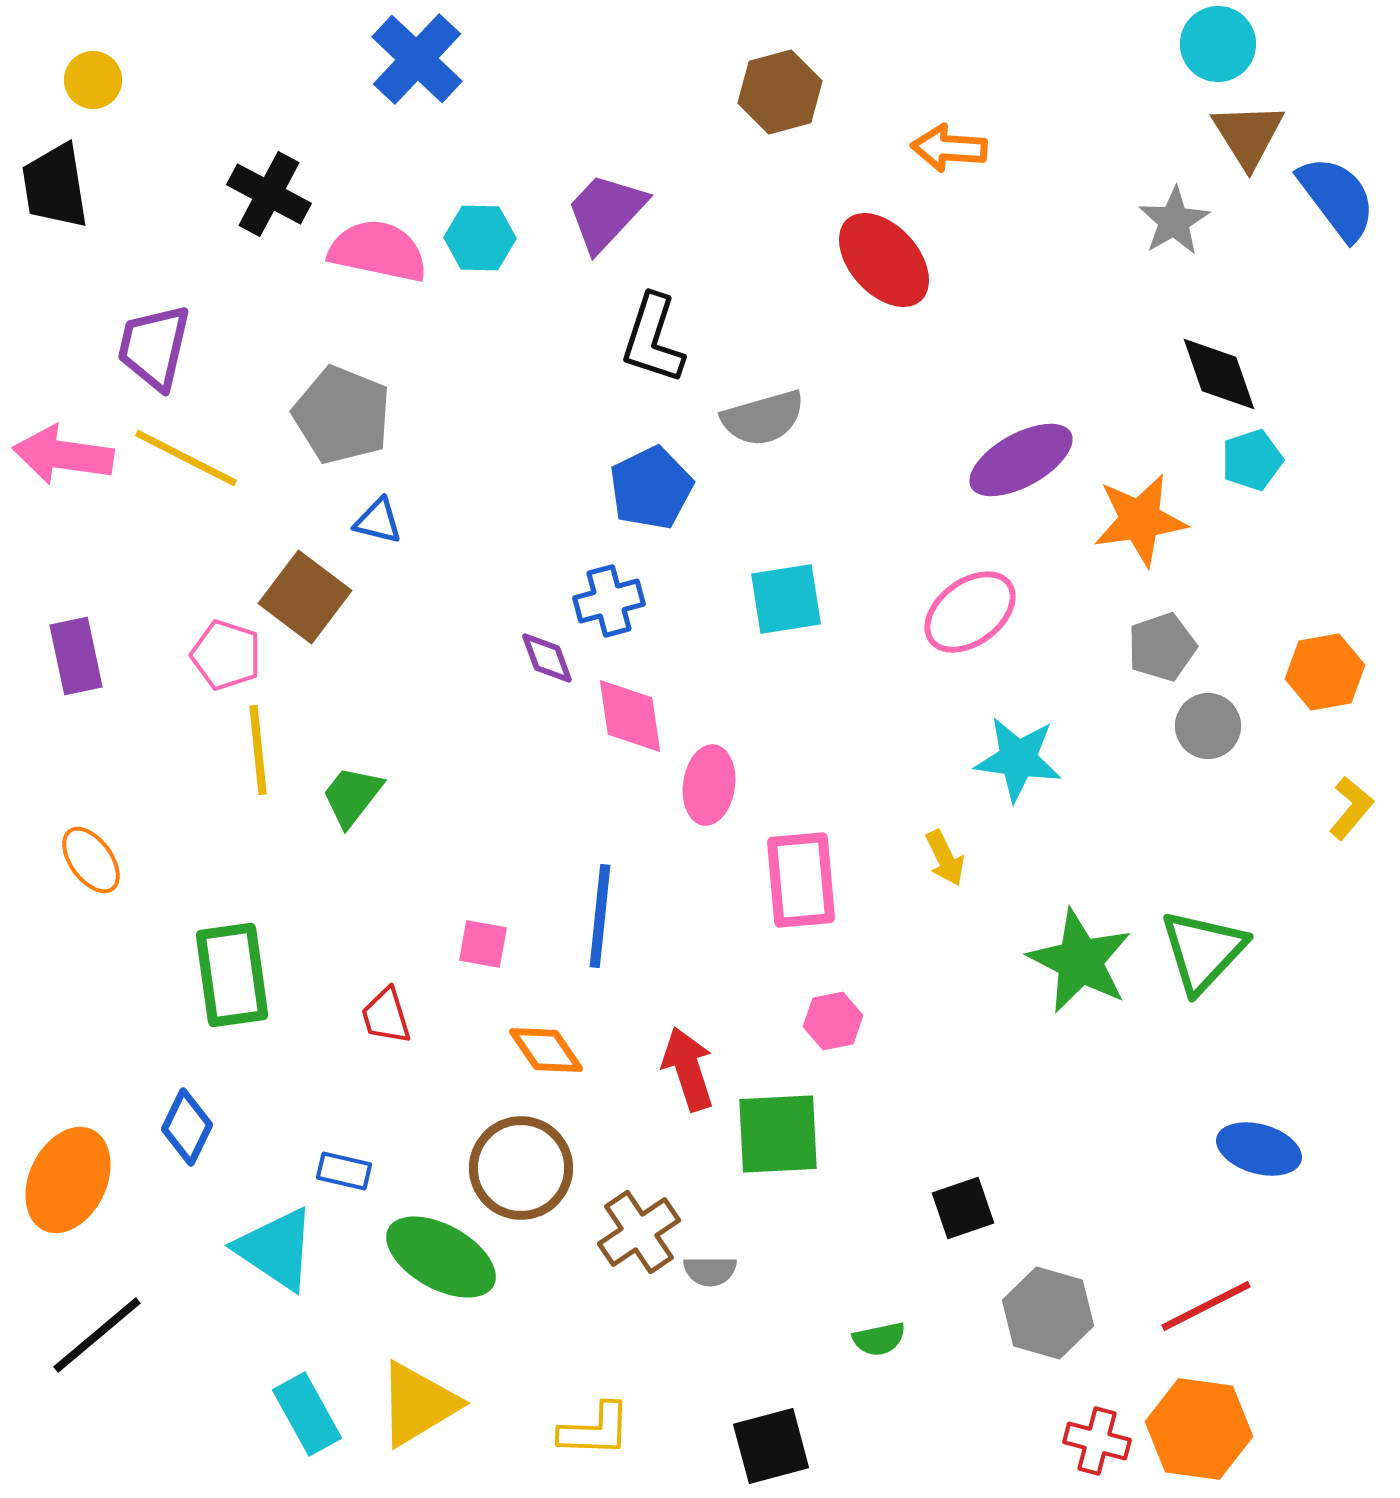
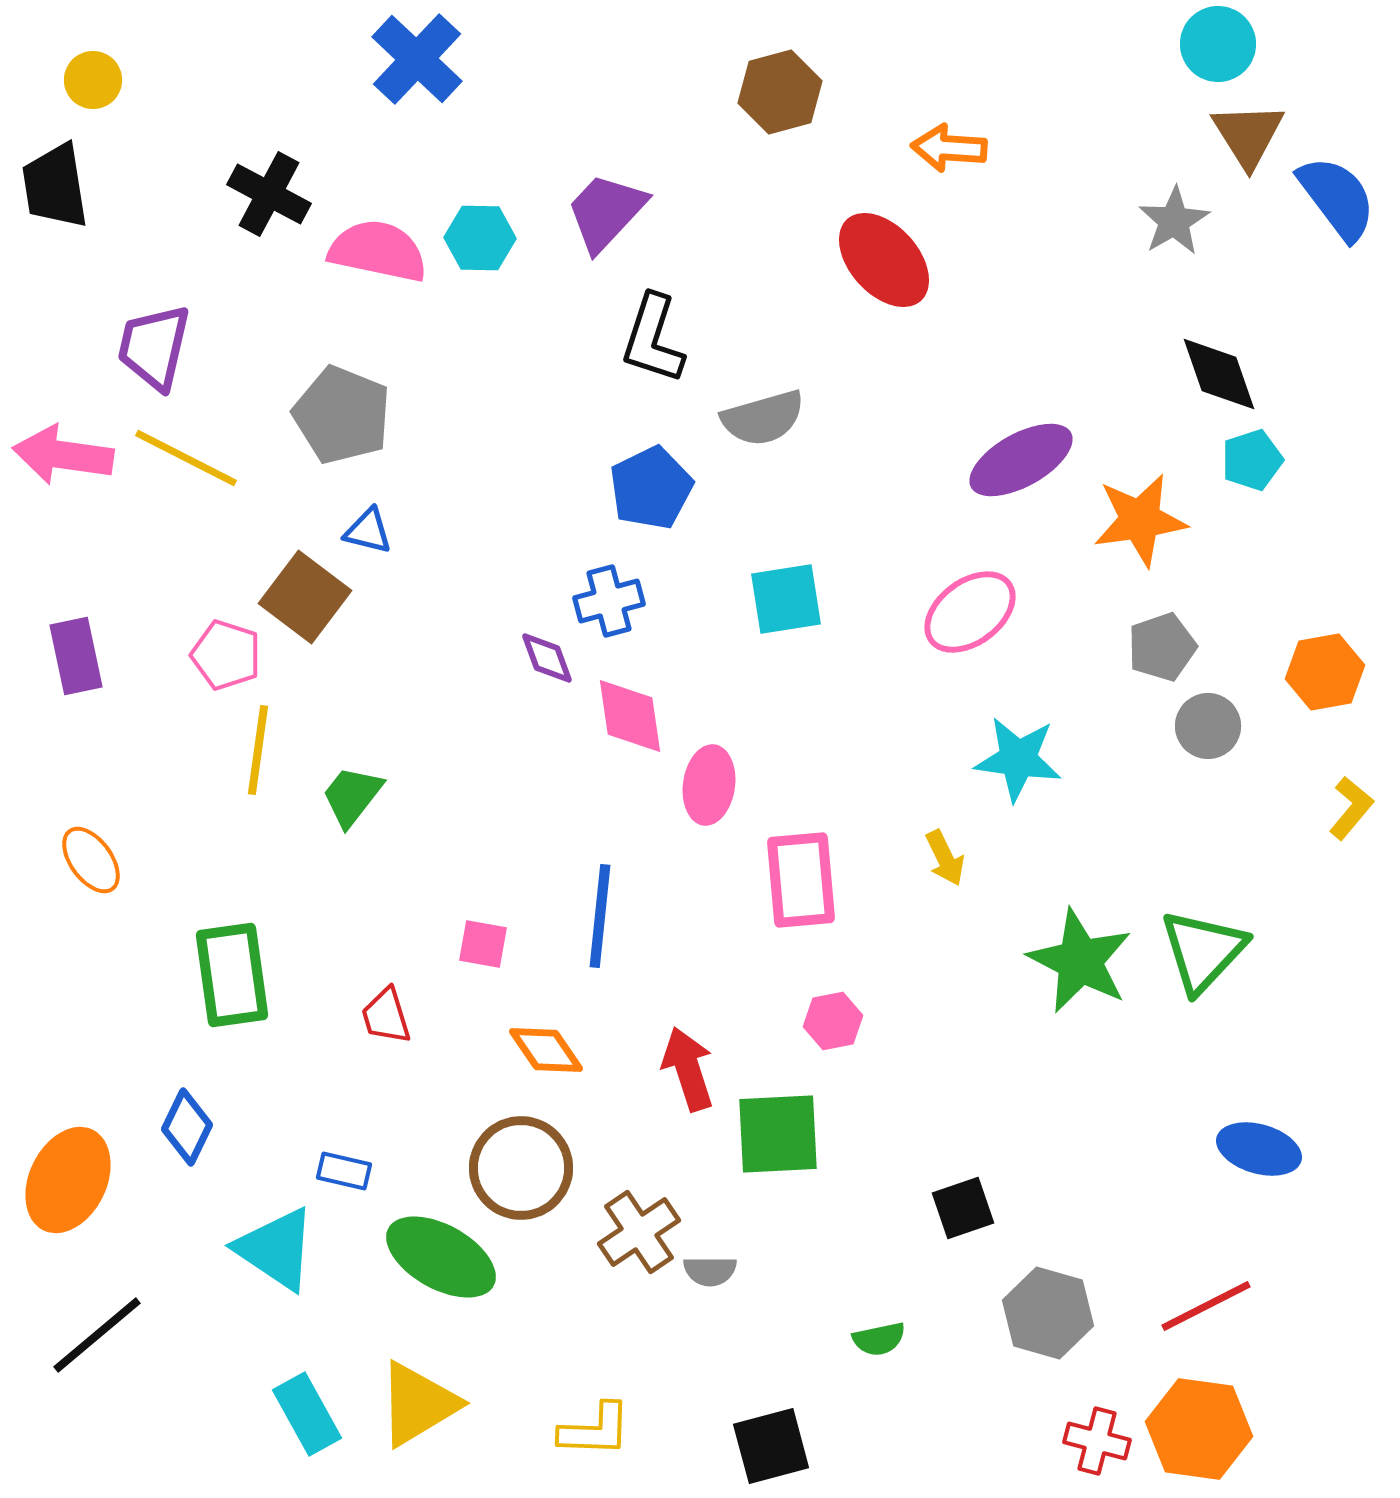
blue triangle at (378, 521): moved 10 px left, 10 px down
yellow line at (258, 750): rotated 14 degrees clockwise
